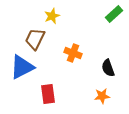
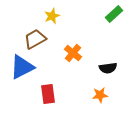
brown trapezoid: rotated 35 degrees clockwise
orange cross: rotated 18 degrees clockwise
black semicircle: rotated 78 degrees counterclockwise
orange star: moved 2 px left, 1 px up
